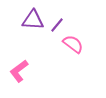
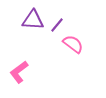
pink L-shape: moved 1 px down
